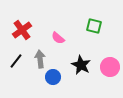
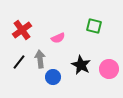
pink semicircle: rotated 64 degrees counterclockwise
black line: moved 3 px right, 1 px down
pink circle: moved 1 px left, 2 px down
